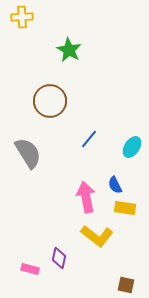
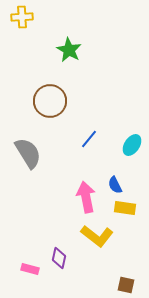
cyan ellipse: moved 2 px up
